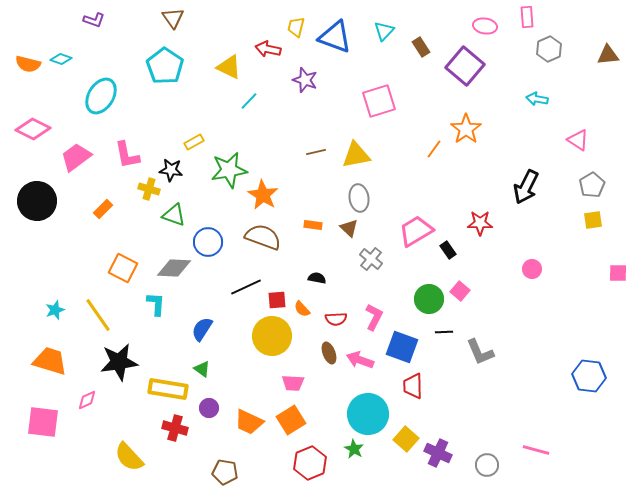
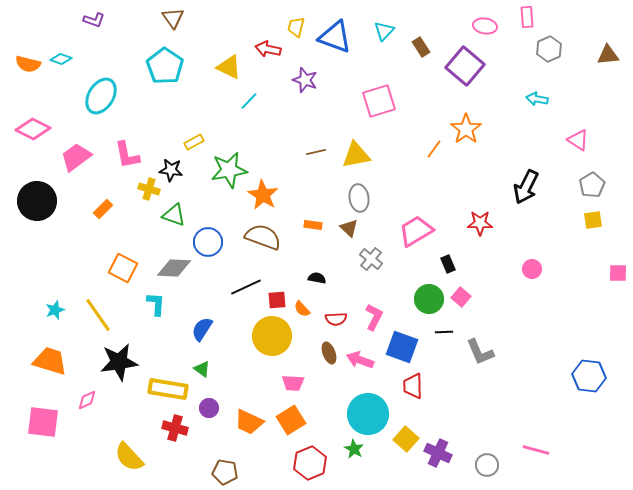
black rectangle at (448, 250): moved 14 px down; rotated 12 degrees clockwise
pink square at (460, 291): moved 1 px right, 6 px down
